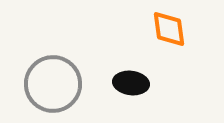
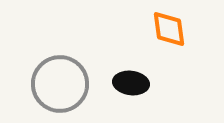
gray circle: moved 7 px right
